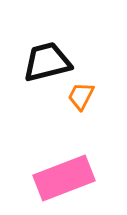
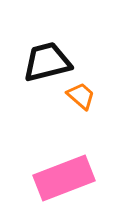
orange trapezoid: rotated 104 degrees clockwise
